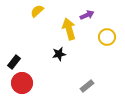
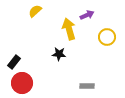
yellow semicircle: moved 2 px left
black star: rotated 16 degrees clockwise
gray rectangle: rotated 40 degrees clockwise
